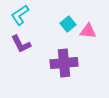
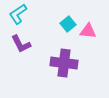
cyan L-shape: moved 2 px left, 1 px up
purple cross: rotated 12 degrees clockwise
